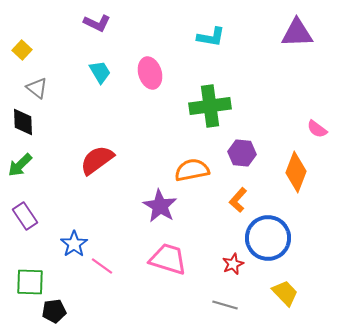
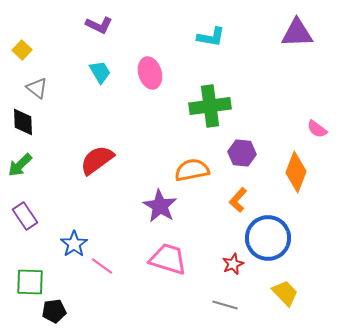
purple L-shape: moved 2 px right, 2 px down
